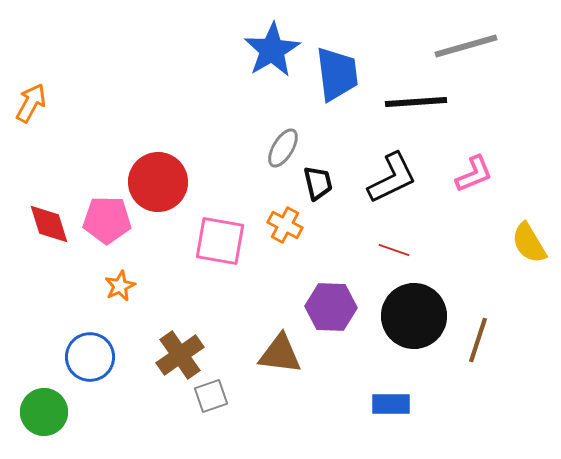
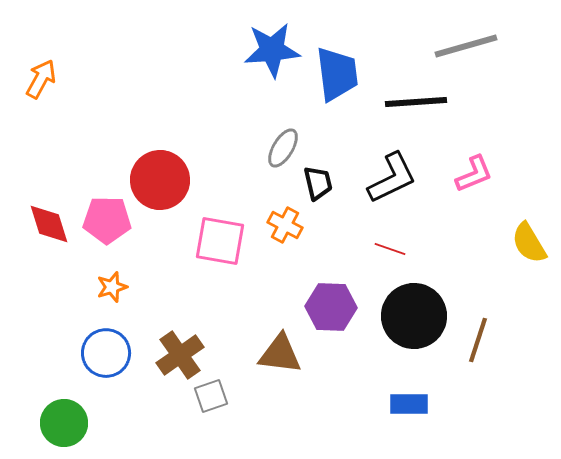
blue star: rotated 26 degrees clockwise
orange arrow: moved 10 px right, 24 px up
red circle: moved 2 px right, 2 px up
red line: moved 4 px left, 1 px up
orange star: moved 8 px left, 1 px down; rotated 8 degrees clockwise
blue circle: moved 16 px right, 4 px up
blue rectangle: moved 18 px right
green circle: moved 20 px right, 11 px down
